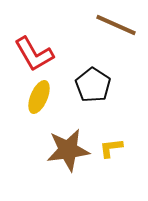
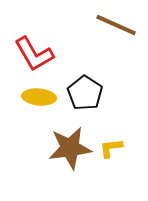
black pentagon: moved 8 px left, 8 px down
yellow ellipse: rotated 72 degrees clockwise
brown star: moved 2 px right, 2 px up
